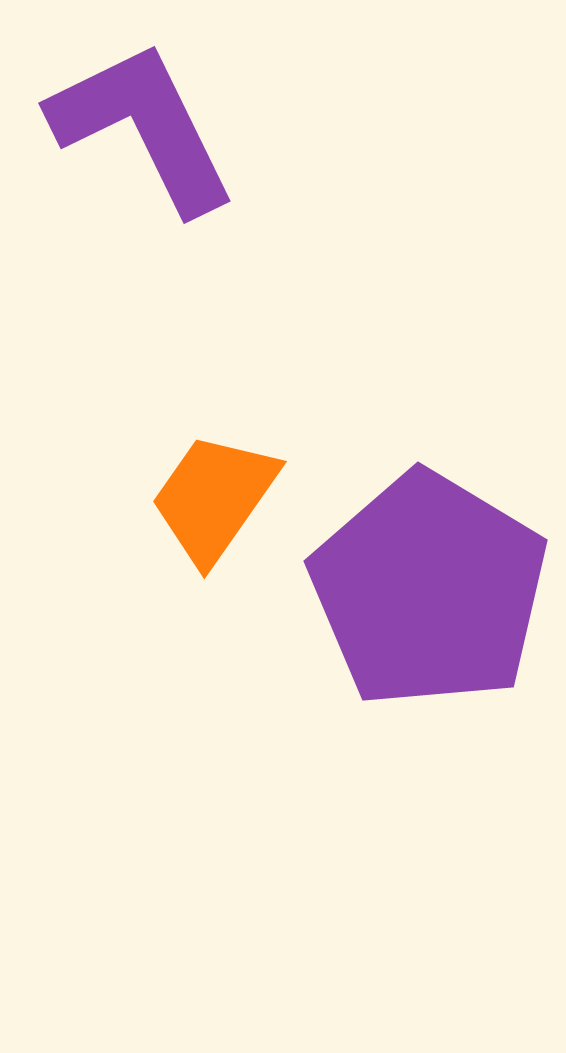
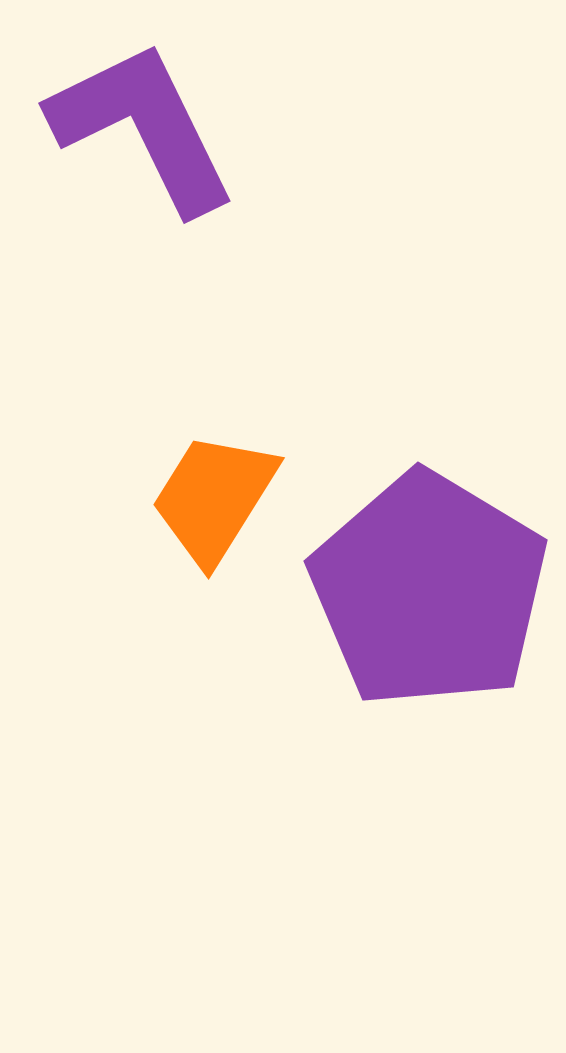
orange trapezoid: rotated 3 degrees counterclockwise
